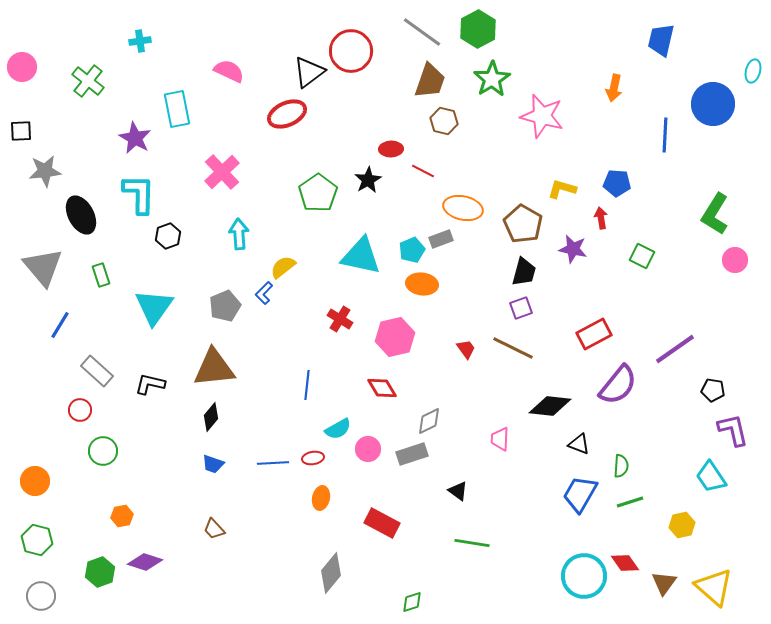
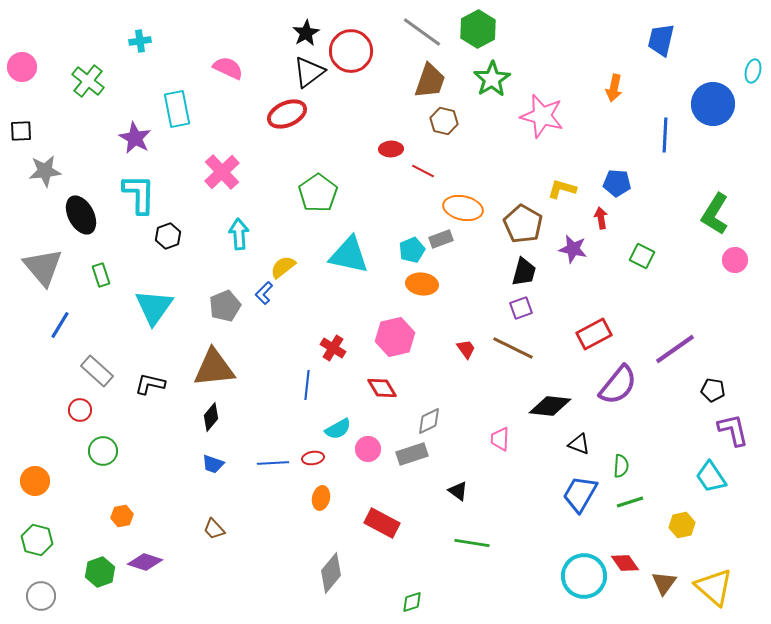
pink semicircle at (229, 71): moved 1 px left, 3 px up
black star at (368, 180): moved 62 px left, 147 px up
cyan triangle at (361, 256): moved 12 px left, 1 px up
red cross at (340, 319): moved 7 px left, 29 px down
